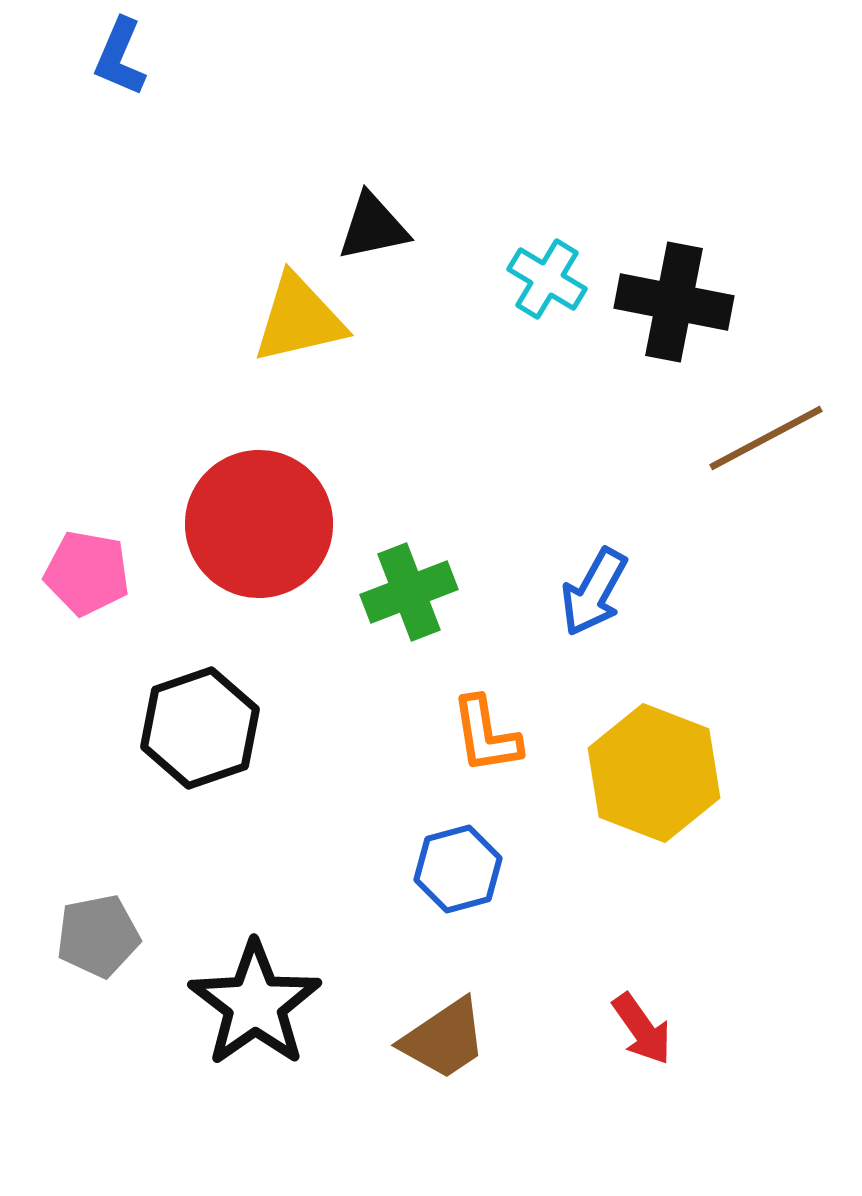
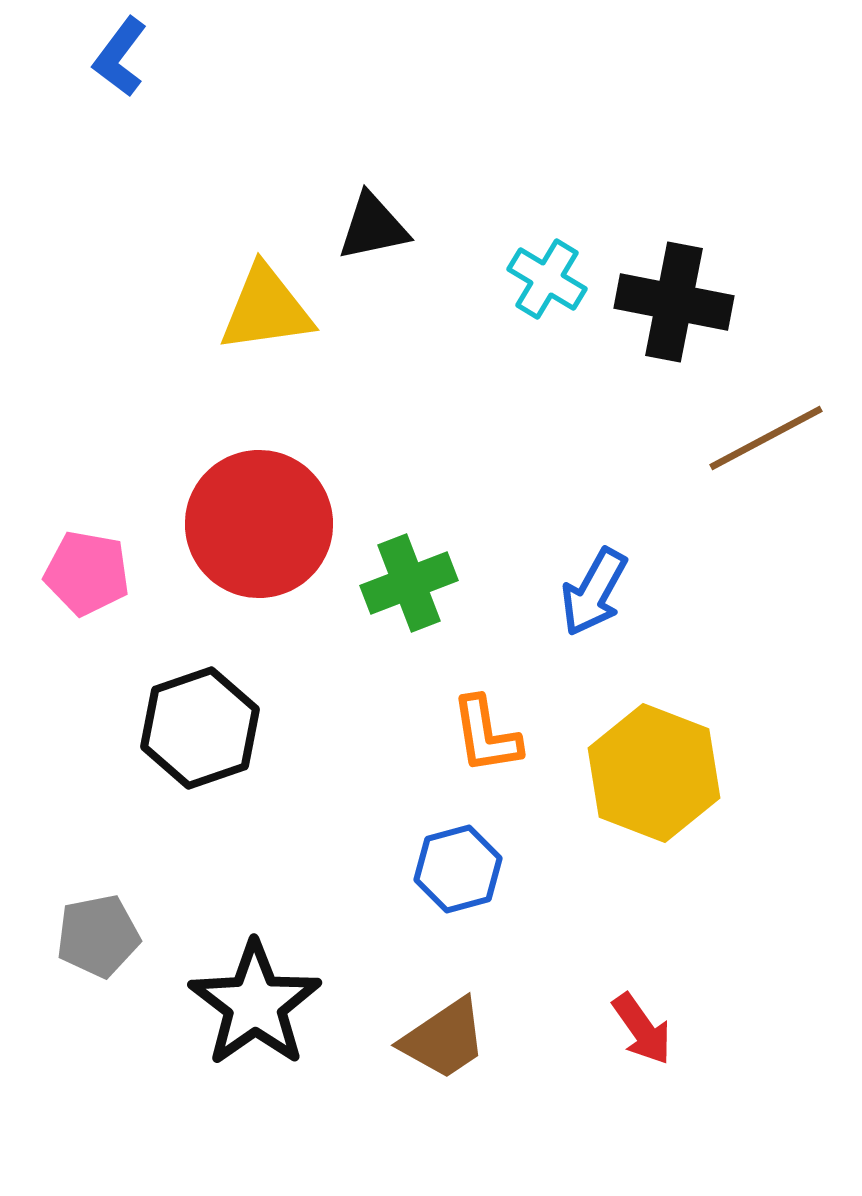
blue L-shape: rotated 14 degrees clockwise
yellow triangle: moved 33 px left, 10 px up; rotated 5 degrees clockwise
green cross: moved 9 px up
